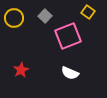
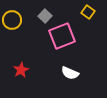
yellow circle: moved 2 px left, 2 px down
pink square: moved 6 px left
